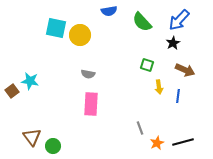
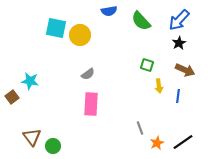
green semicircle: moved 1 px left, 1 px up
black star: moved 6 px right
gray semicircle: rotated 48 degrees counterclockwise
yellow arrow: moved 1 px up
brown square: moved 6 px down
black line: rotated 20 degrees counterclockwise
